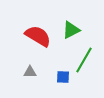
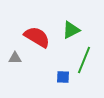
red semicircle: moved 1 px left, 1 px down
green line: rotated 8 degrees counterclockwise
gray triangle: moved 15 px left, 14 px up
